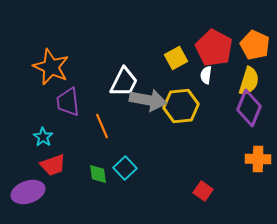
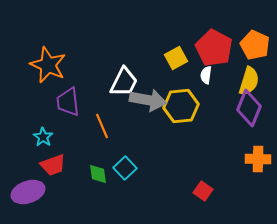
orange star: moved 3 px left, 2 px up
